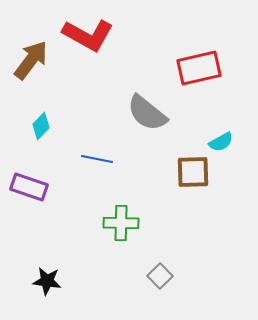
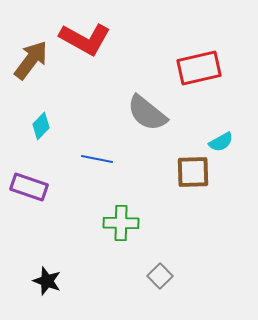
red L-shape: moved 3 px left, 4 px down
black star: rotated 12 degrees clockwise
